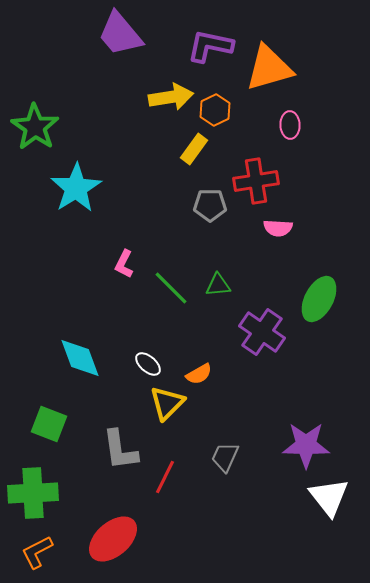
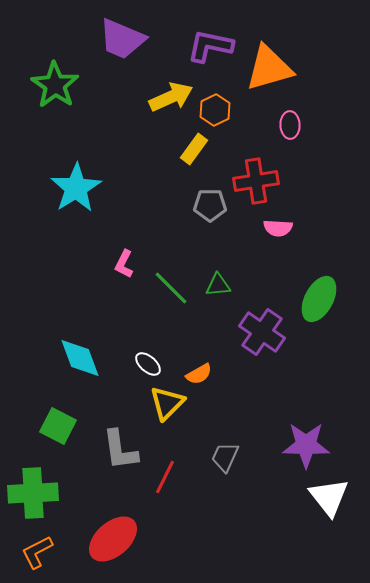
purple trapezoid: moved 2 px right, 5 px down; rotated 27 degrees counterclockwise
yellow arrow: rotated 15 degrees counterclockwise
green star: moved 20 px right, 42 px up
green square: moved 9 px right, 2 px down; rotated 6 degrees clockwise
